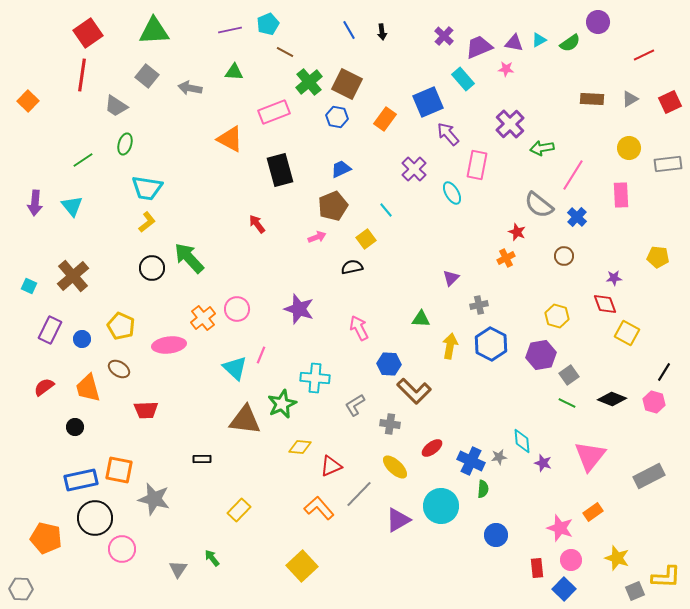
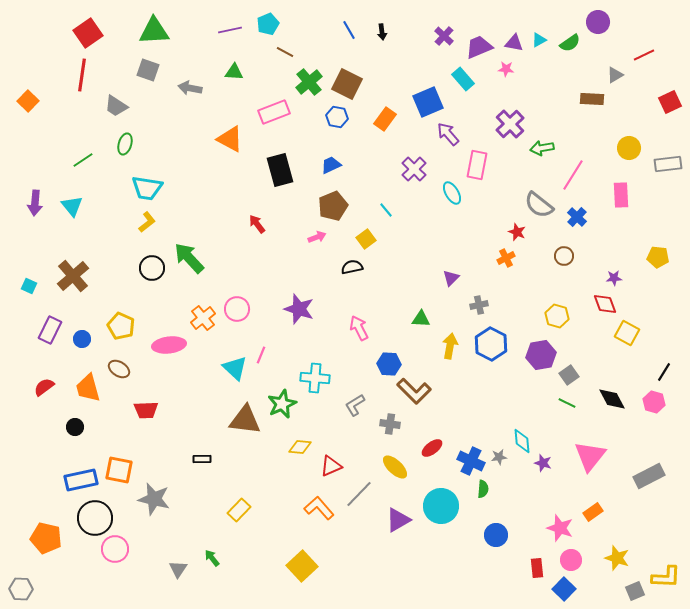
gray square at (147, 76): moved 1 px right, 6 px up; rotated 20 degrees counterclockwise
gray triangle at (630, 99): moved 15 px left, 24 px up
blue trapezoid at (341, 169): moved 10 px left, 4 px up
black diamond at (612, 399): rotated 40 degrees clockwise
pink circle at (122, 549): moved 7 px left
